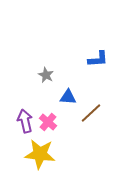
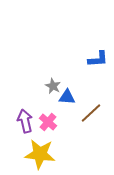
gray star: moved 7 px right, 11 px down
blue triangle: moved 1 px left
